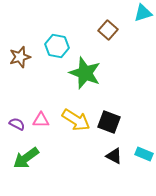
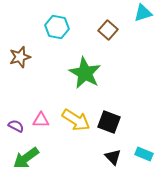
cyan hexagon: moved 19 px up
green star: rotated 8 degrees clockwise
purple semicircle: moved 1 px left, 2 px down
black triangle: moved 1 px left, 1 px down; rotated 18 degrees clockwise
